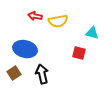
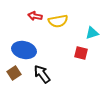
cyan triangle: rotated 32 degrees counterclockwise
blue ellipse: moved 1 px left, 1 px down
red square: moved 2 px right
black arrow: rotated 24 degrees counterclockwise
